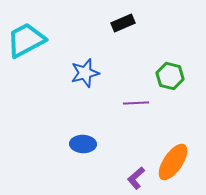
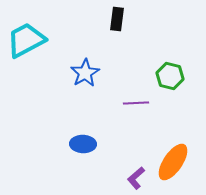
black rectangle: moved 6 px left, 4 px up; rotated 60 degrees counterclockwise
blue star: rotated 16 degrees counterclockwise
